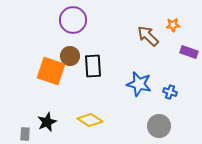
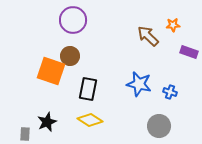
black rectangle: moved 5 px left, 23 px down; rotated 15 degrees clockwise
